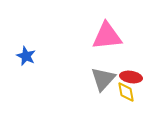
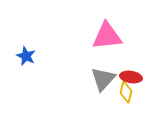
yellow diamond: rotated 25 degrees clockwise
